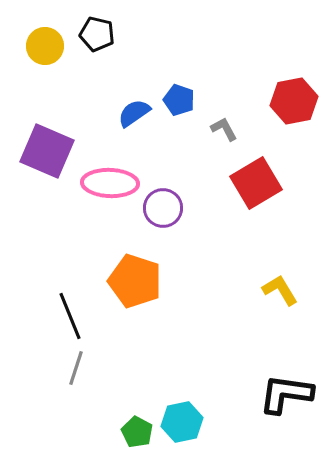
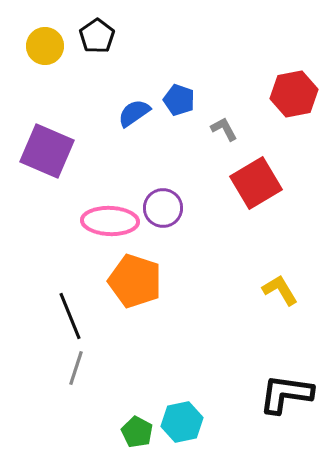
black pentagon: moved 2 px down; rotated 24 degrees clockwise
red hexagon: moved 7 px up
pink ellipse: moved 38 px down
